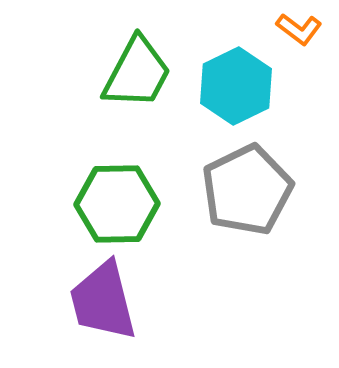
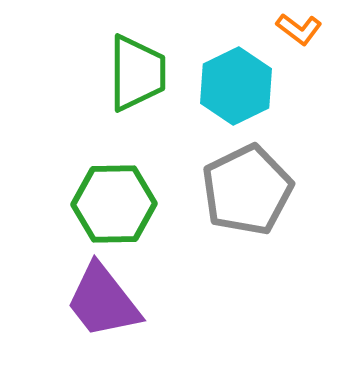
green trapezoid: rotated 28 degrees counterclockwise
green hexagon: moved 3 px left
purple trapezoid: rotated 24 degrees counterclockwise
